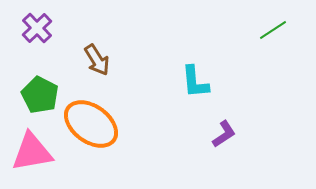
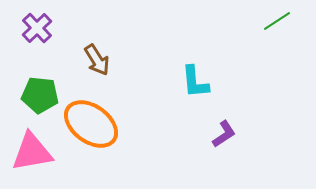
green line: moved 4 px right, 9 px up
green pentagon: rotated 21 degrees counterclockwise
